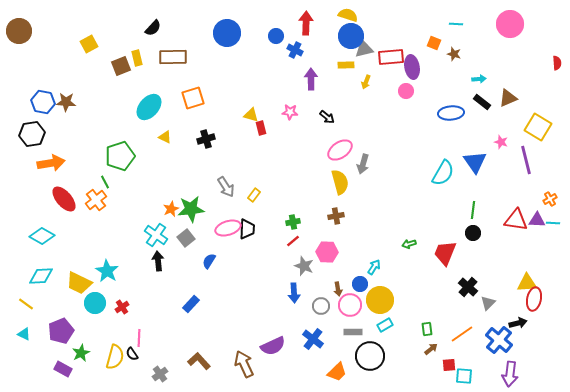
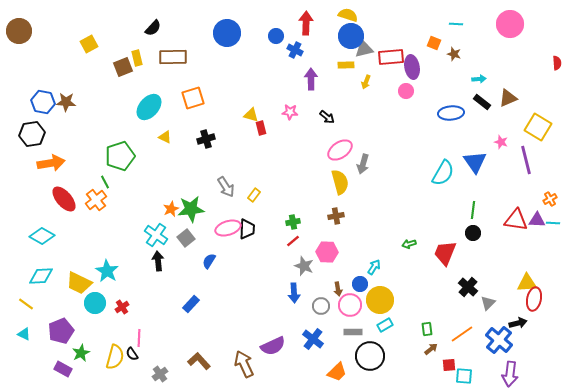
brown square at (121, 66): moved 2 px right, 1 px down
